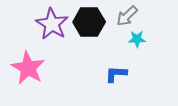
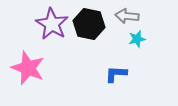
gray arrow: rotated 50 degrees clockwise
black hexagon: moved 2 px down; rotated 12 degrees clockwise
cyan star: rotated 12 degrees counterclockwise
pink star: rotated 8 degrees counterclockwise
